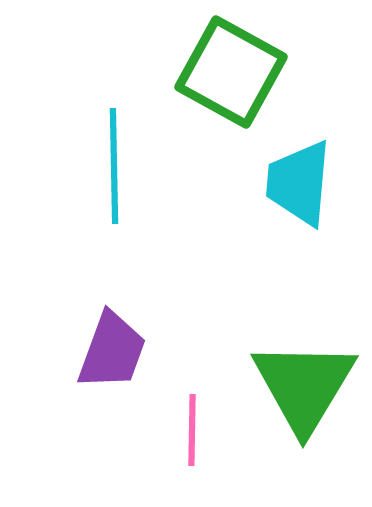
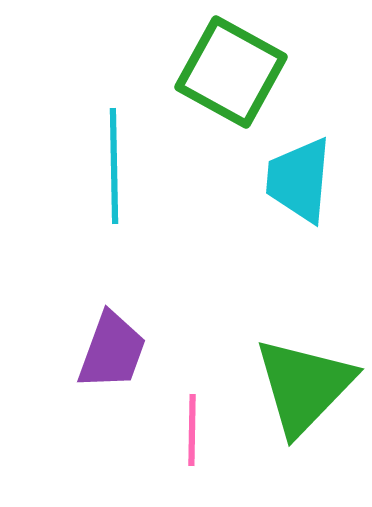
cyan trapezoid: moved 3 px up
green triangle: rotated 13 degrees clockwise
